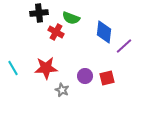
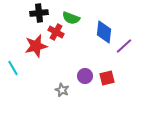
red star: moved 10 px left, 22 px up; rotated 10 degrees counterclockwise
